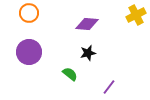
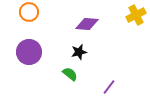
orange circle: moved 1 px up
black star: moved 9 px left, 1 px up
